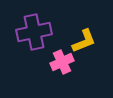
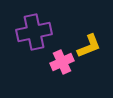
yellow L-shape: moved 5 px right, 5 px down
